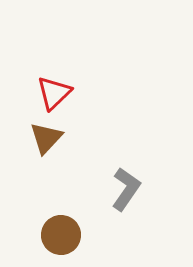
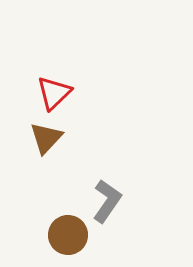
gray L-shape: moved 19 px left, 12 px down
brown circle: moved 7 px right
